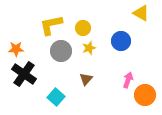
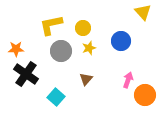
yellow triangle: moved 2 px right, 1 px up; rotated 18 degrees clockwise
black cross: moved 2 px right
